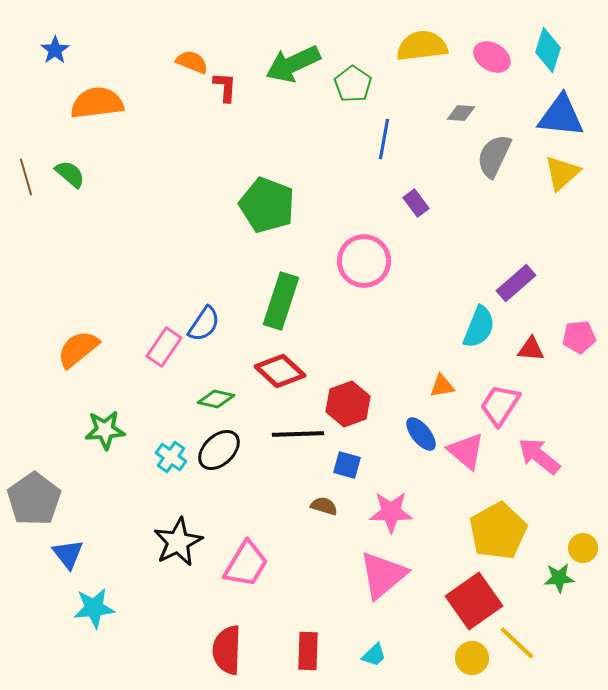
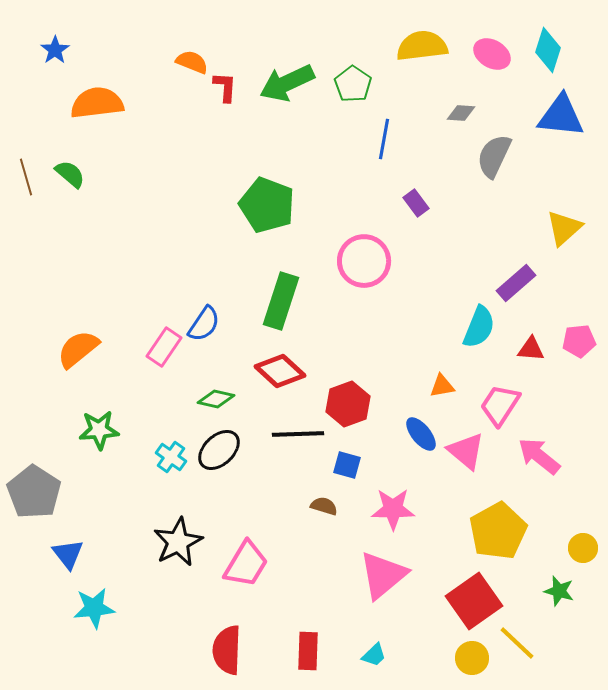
pink ellipse at (492, 57): moved 3 px up
green arrow at (293, 64): moved 6 px left, 19 px down
yellow triangle at (562, 173): moved 2 px right, 55 px down
pink pentagon at (579, 337): moved 4 px down
green star at (105, 430): moved 6 px left
gray pentagon at (34, 499): moved 7 px up; rotated 4 degrees counterclockwise
pink star at (391, 512): moved 2 px right, 3 px up
green star at (559, 578): moved 13 px down; rotated 20 degrees clockwise
